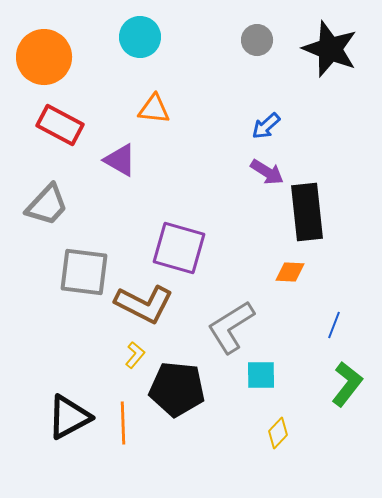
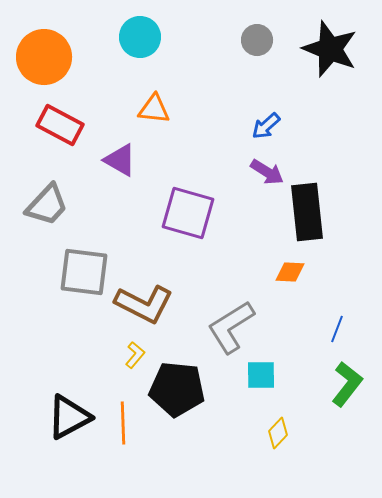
purple square: moved 9 px right, 35 px up
blue line: moved 3 px right, 4 px down
